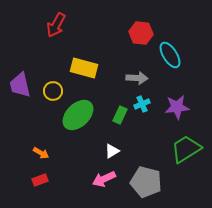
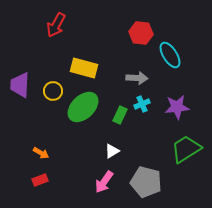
purple trapezoid: rotated 16 degrees clockwise
green ellipse: moved 5 px right, 8 px up
pink arrow: moved 3 px down; rotated 30 degrees counterclockwise
